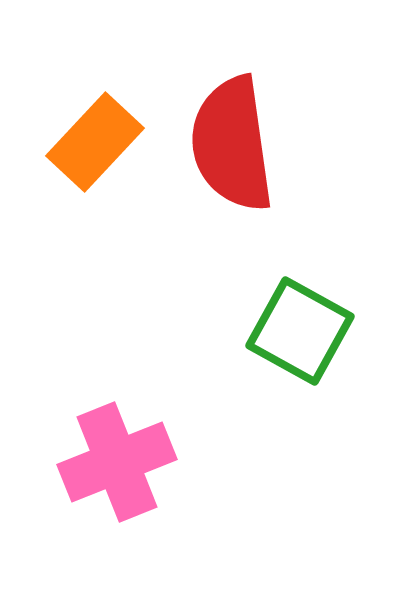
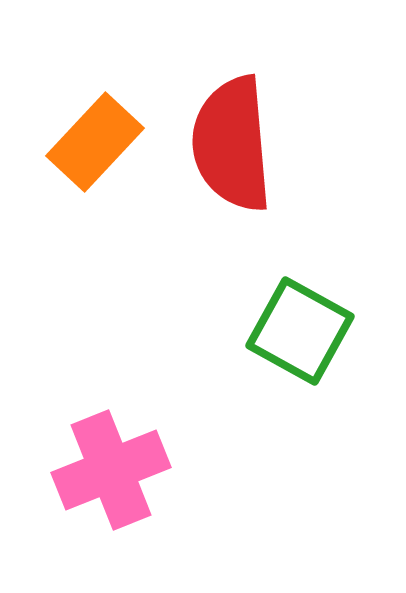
red semicircle: rotated 3 degrees clockwise
pink cross: moved 6 px left, 8 px down
